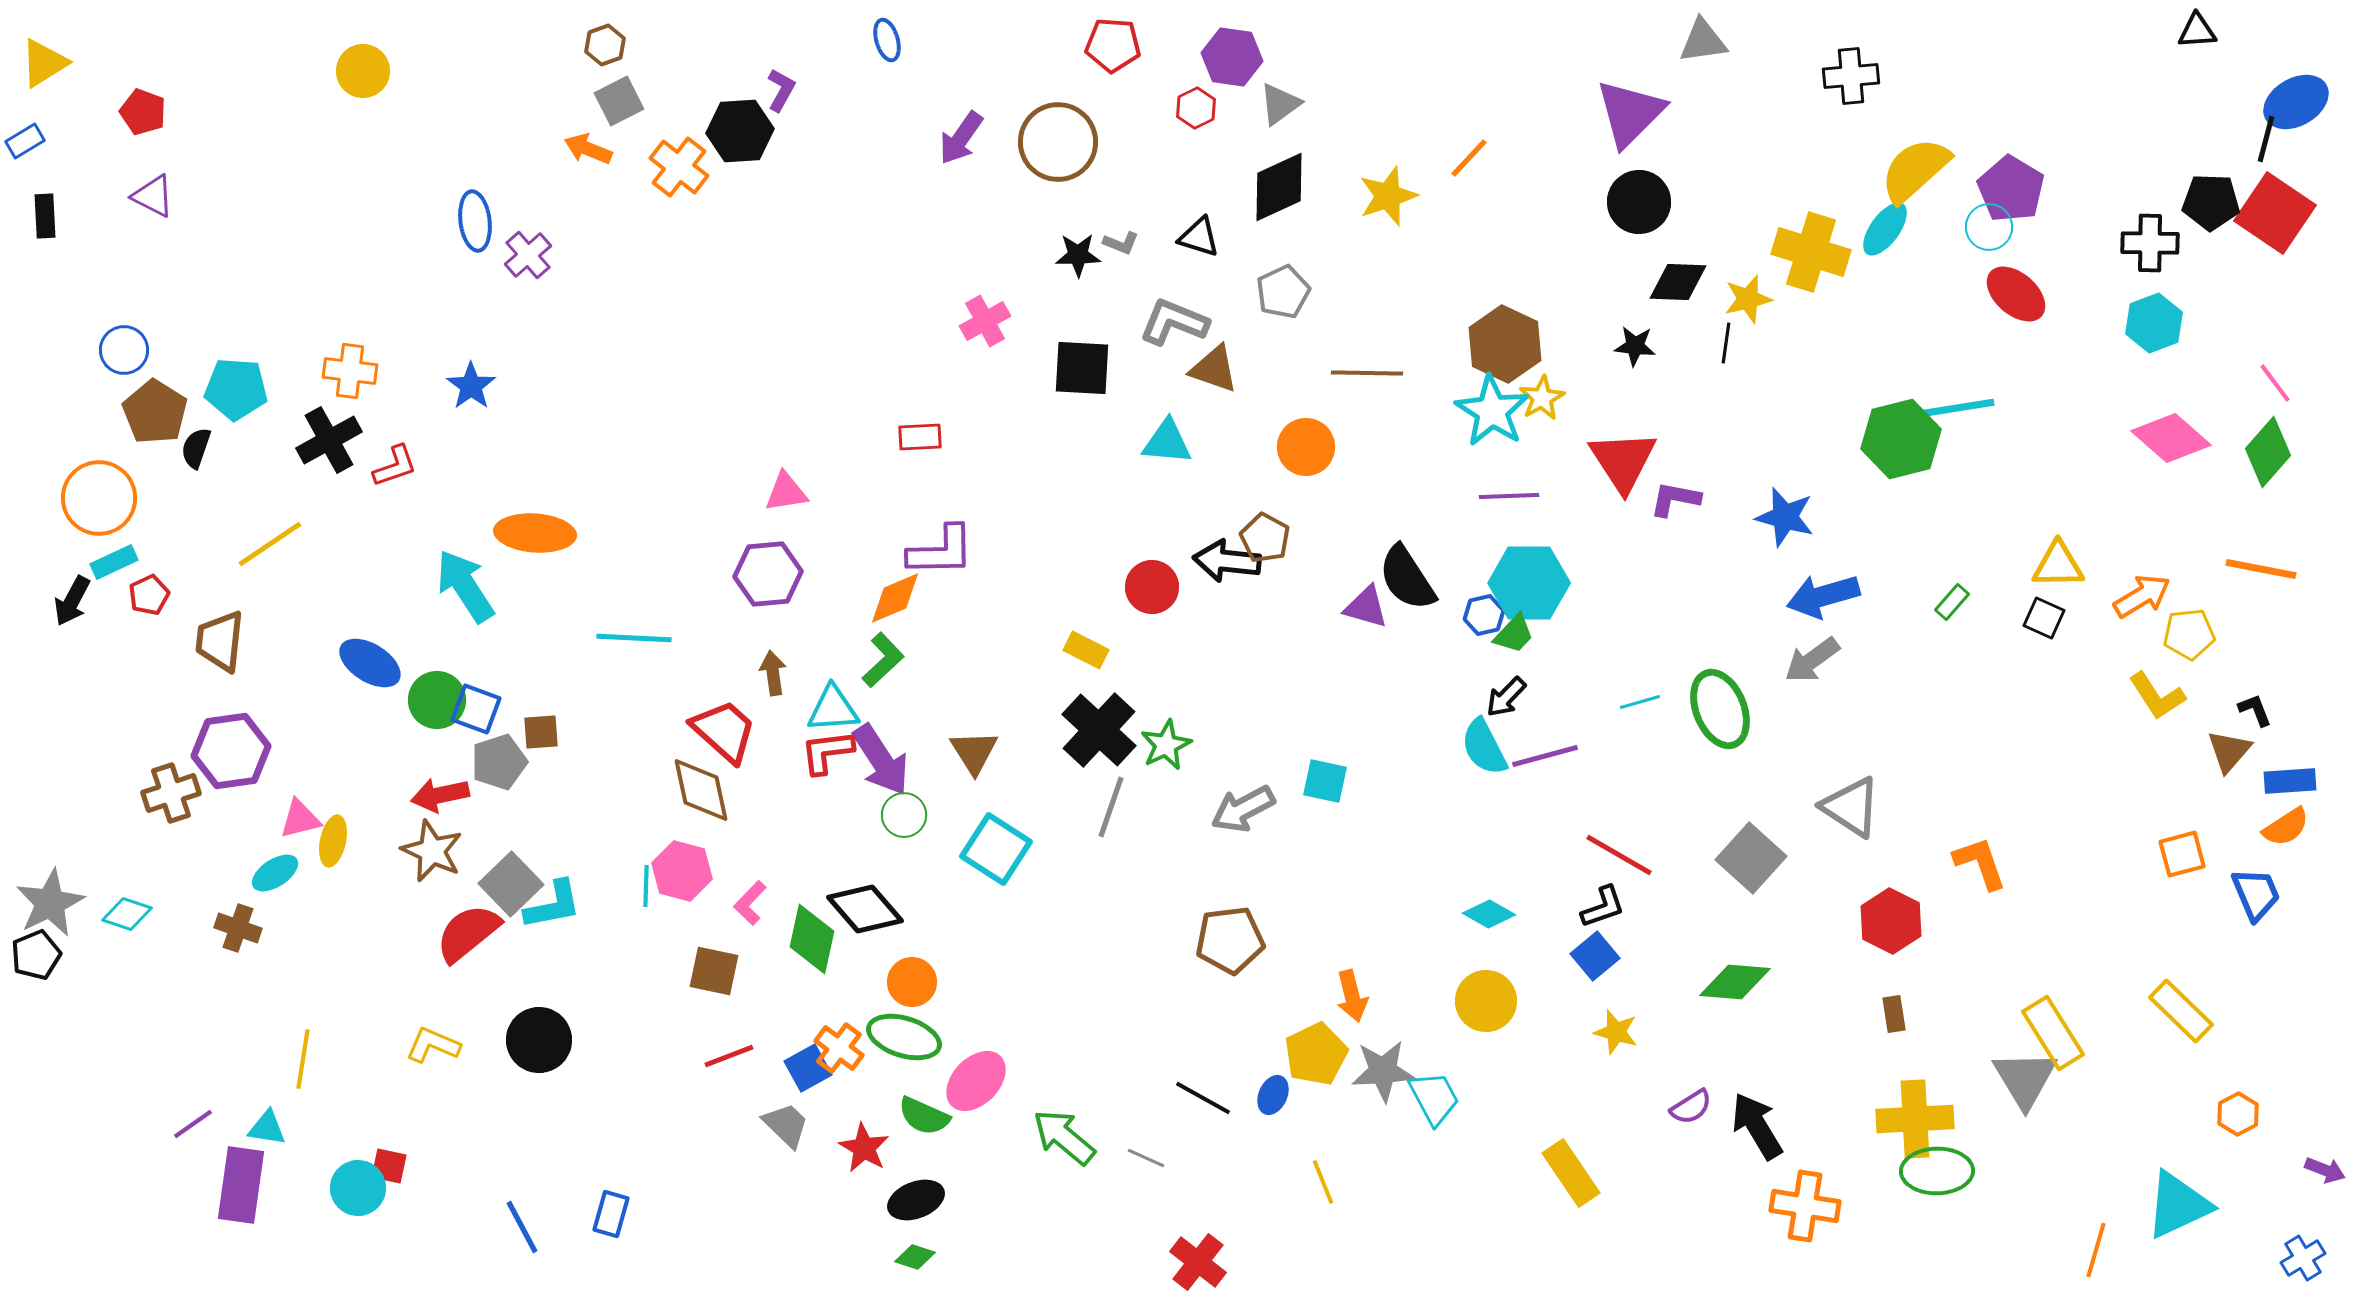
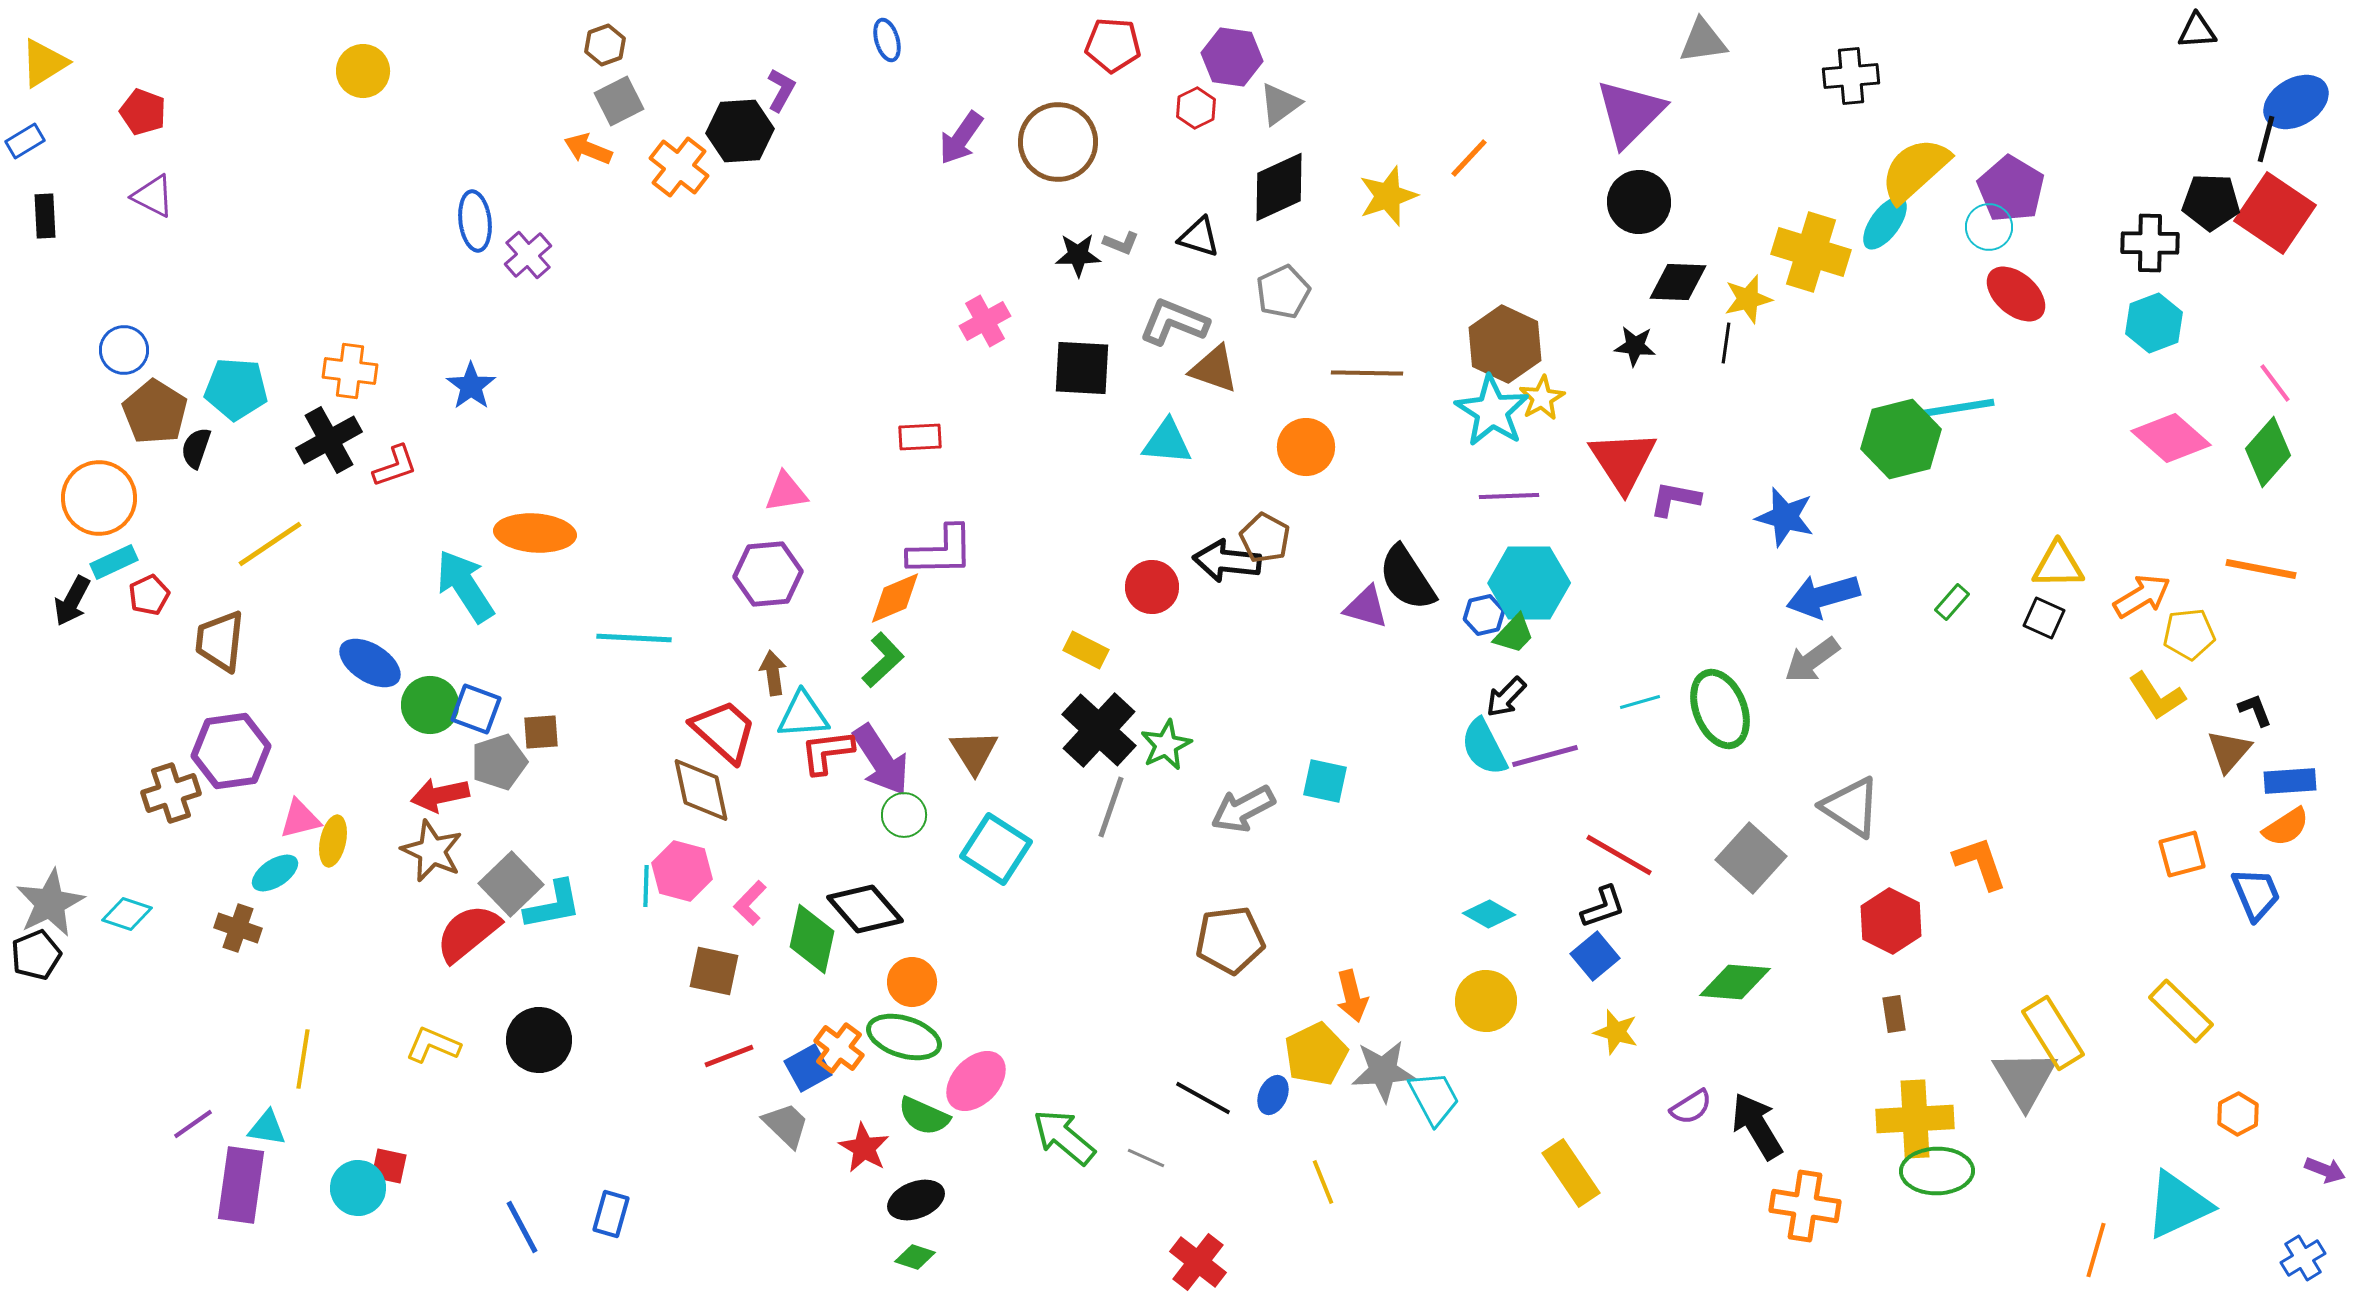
cyan ellipse at (1885, 229): moved 6 px up
green circle at (437, 700): moved 7 px left, 5 px down
cyan triangle at (833, 709): moved 30 px left, 6 px down
